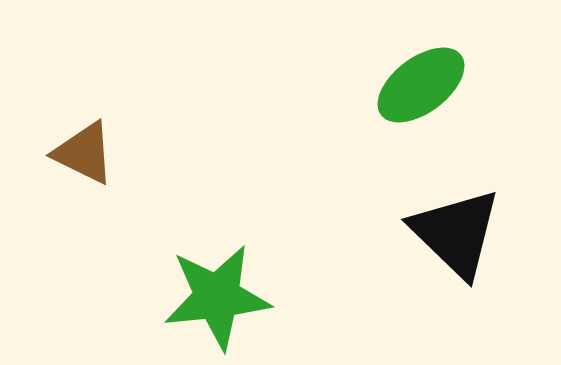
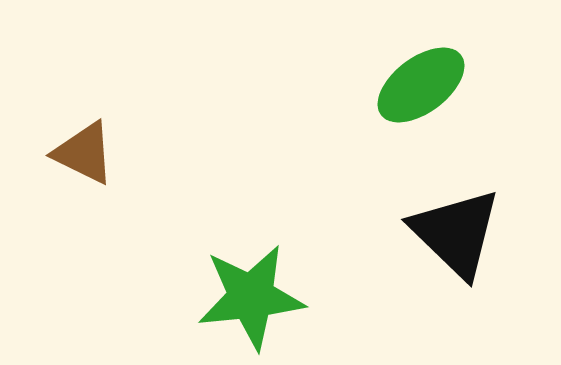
green star: moved 34 px right
